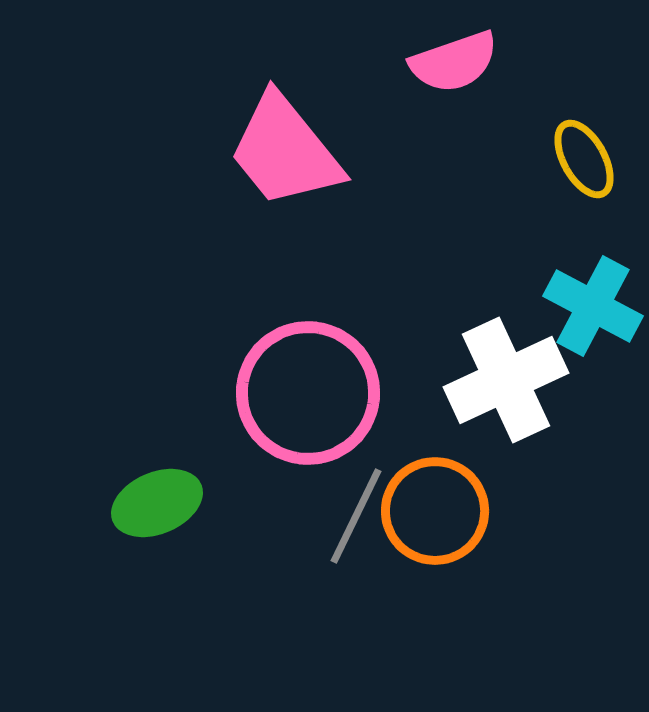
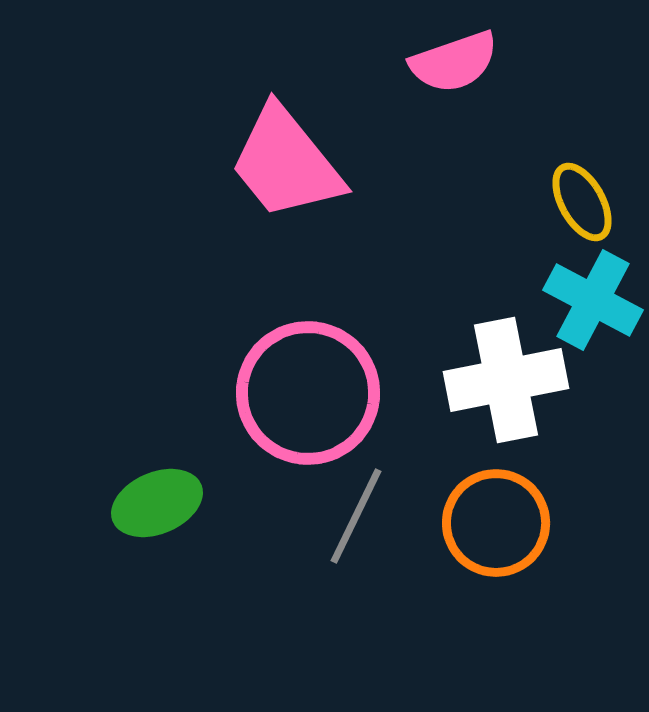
pink trapezoid: moved 1 px right, 12 px down
yellow ellipse: moved 2 px left, 43 px down
cyan cross: moved 6 px up
white cross: rotated 14 degrees clockwise
orange circle: moved 61 px right, 12 px down
